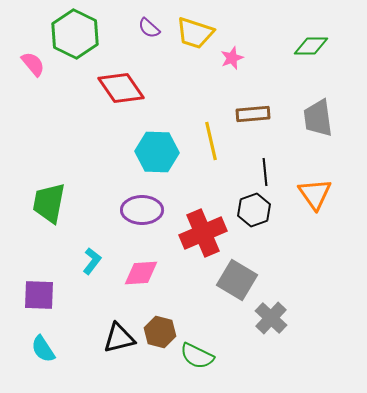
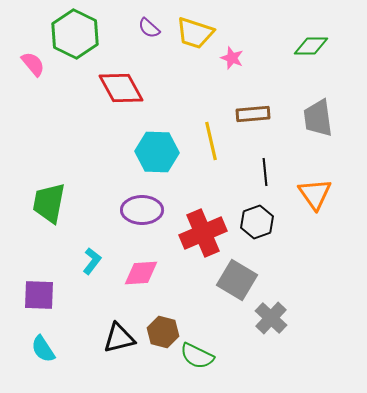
pink star: rotated 30 degrees counterclockwise
red diamond: rotated 6 degrees clockwise
black hexagon: moved 3 px right, 12 px down
brown hexagon: moved 3 px right
